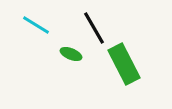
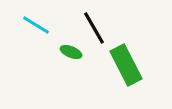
green ellipse: moved 2 px up
green rectangle: moved 2 px right, 1 px down
